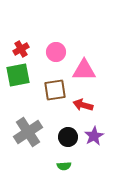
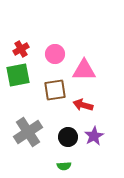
pink circle: moved 1 px left, 2 px down
